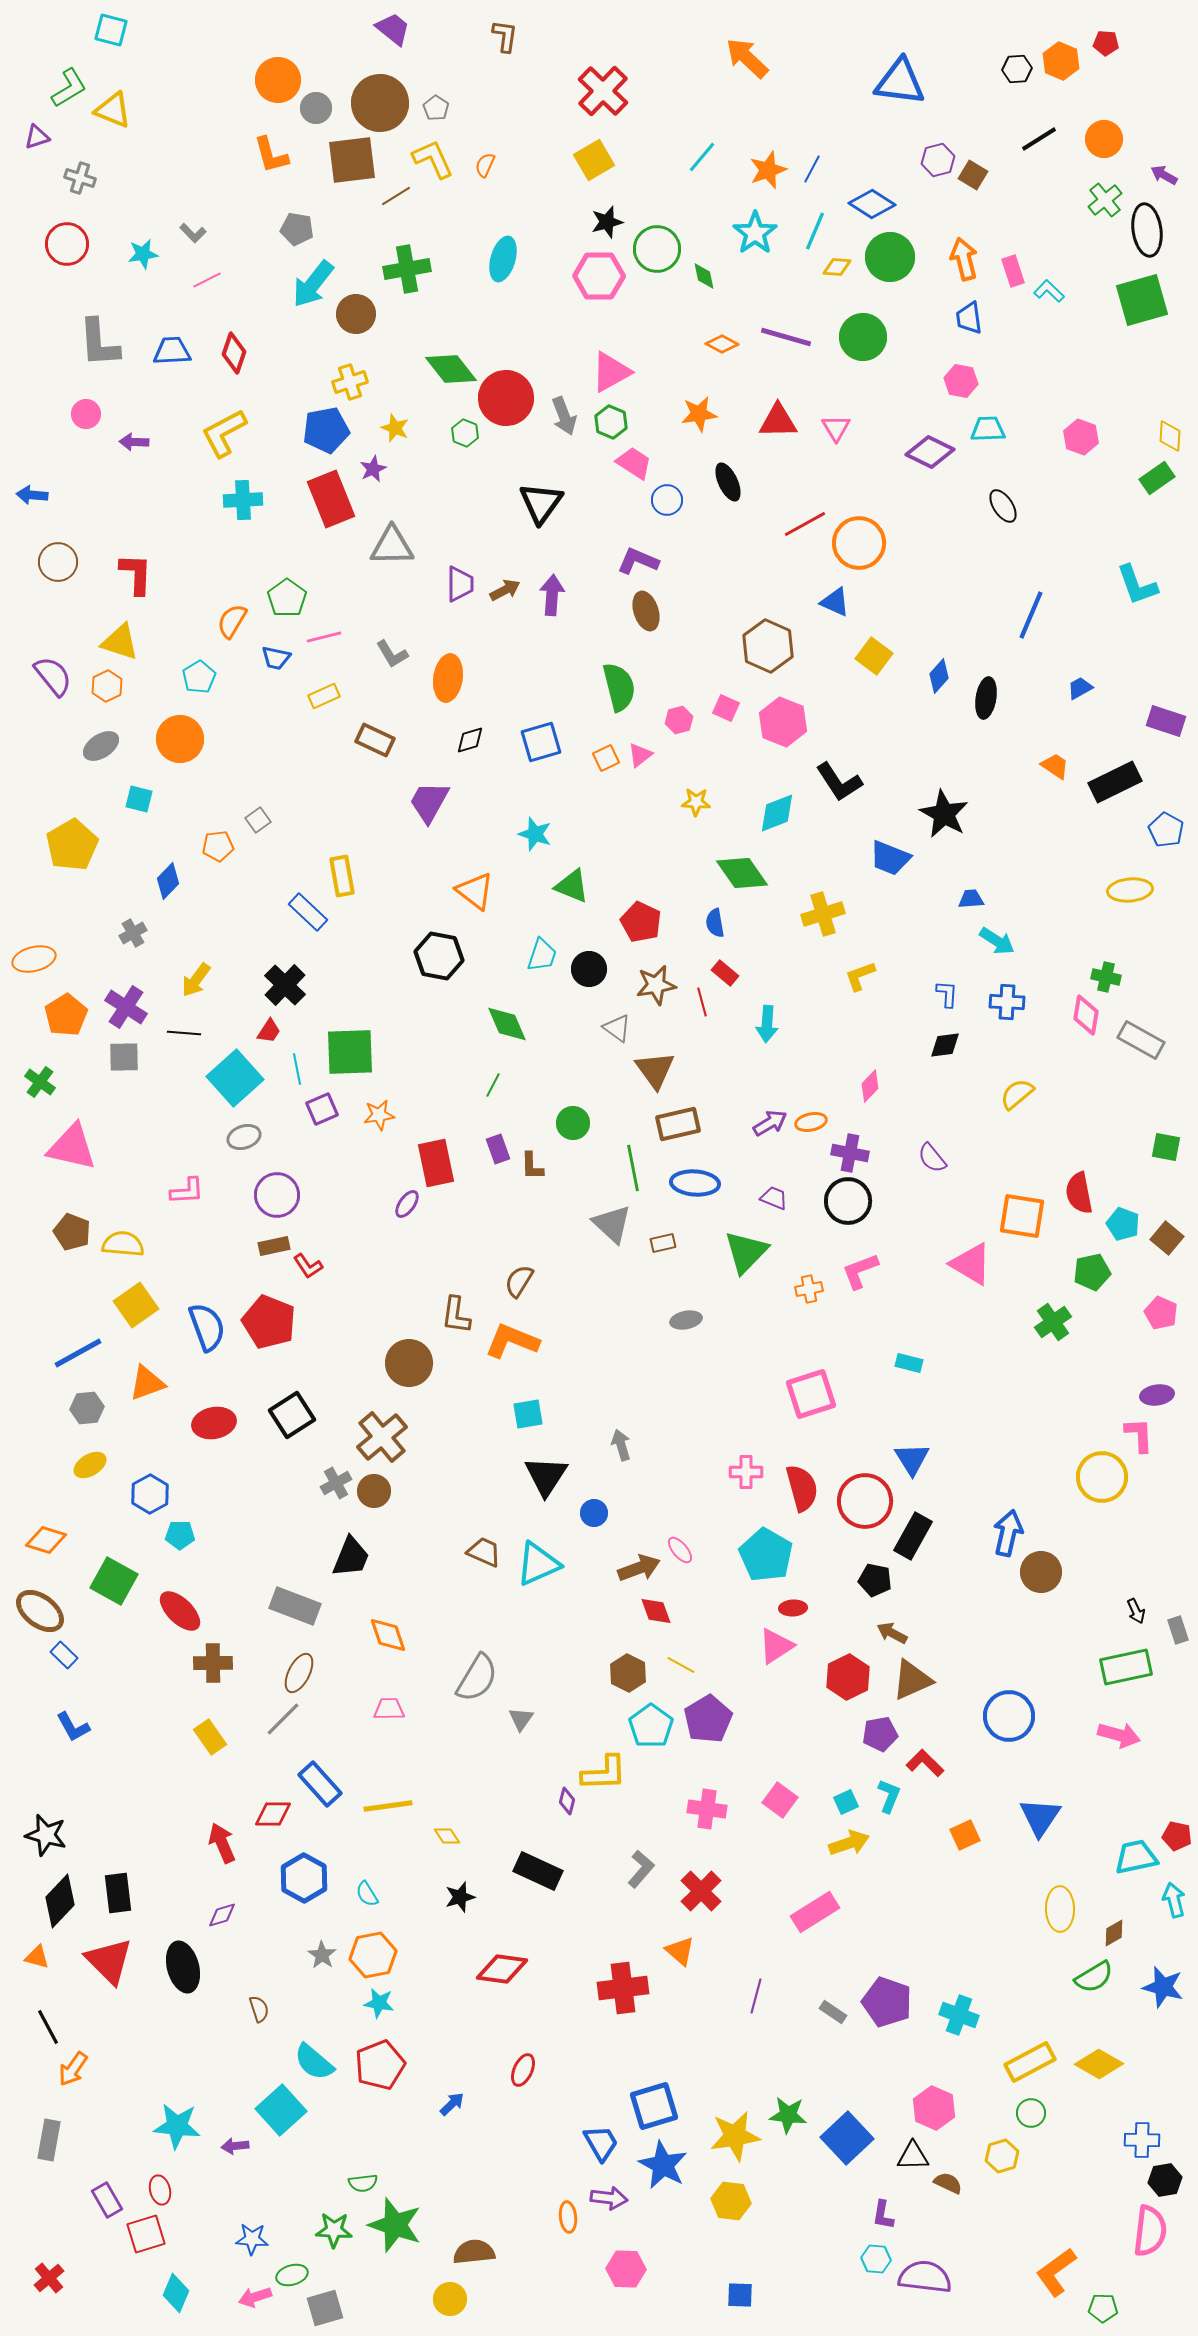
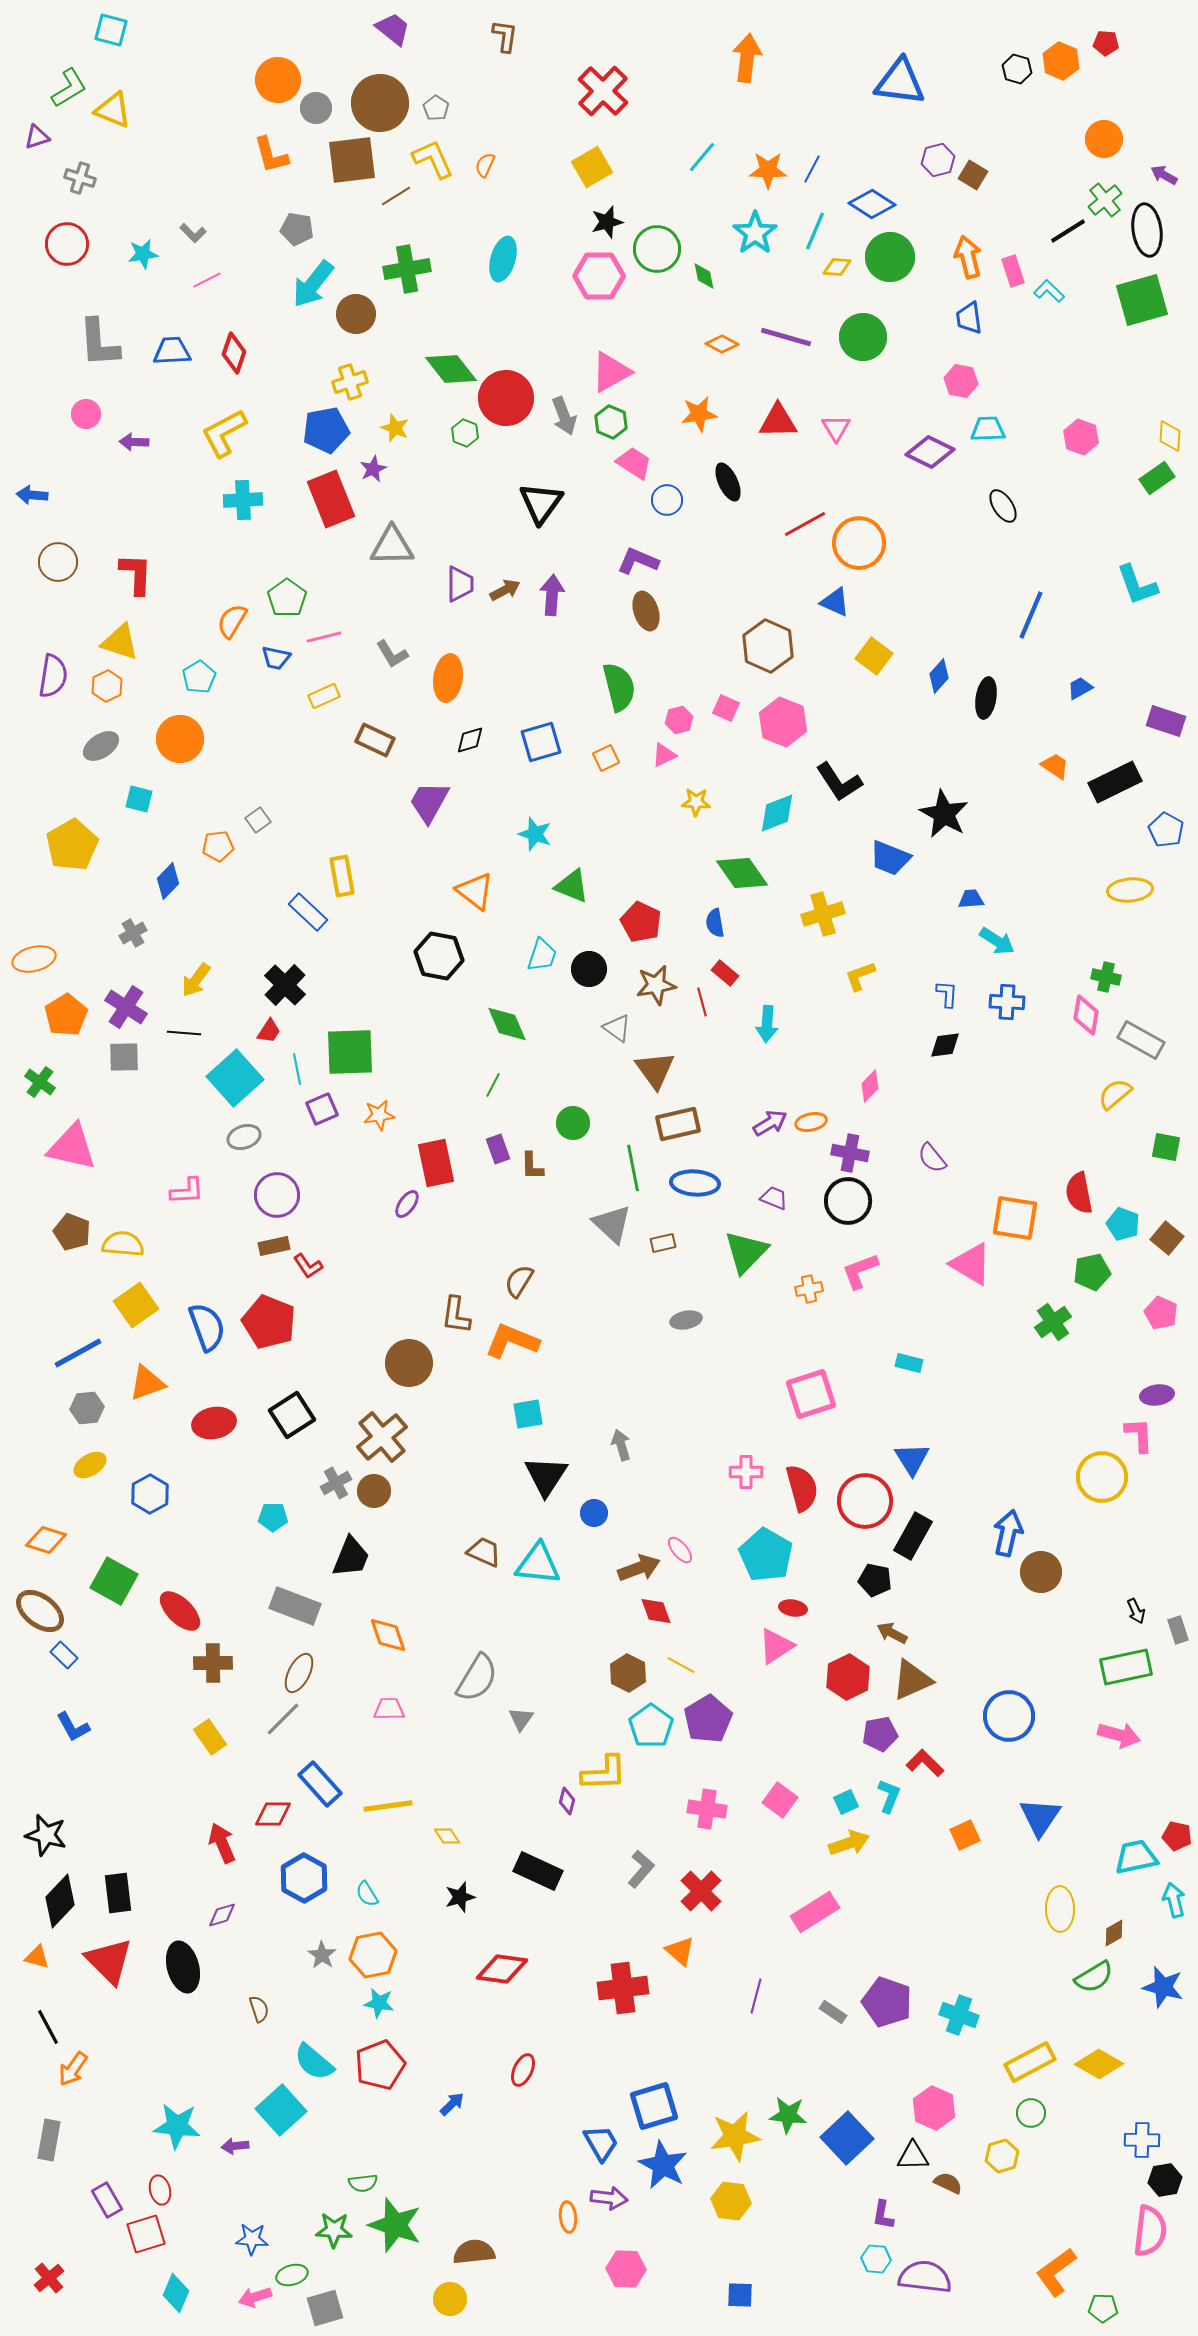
orange arrow at (747, 58): rotated 54 degrees clockwise
black hexagon at (1017, 69): rotated 20 degrees clockwise
black line at (1039, 139): moved 29 px right, 92 px down
yellow square at (594, 160): moved 2 px left, 7 px down
orange star at (768, 170): rotated 21 degrees clockwise
orange arrow at (964, 259): moved 4 px right, 2 px up
purple semicircle at (53, 676): rotated 48 degrees clockwise
pink triangle at (640, 755): moved 24 px right; rotated 12 degrees clockwise
yellow semicircle at (1017, 1094): moved 98 px right
orange square at (1022, 1216): moved 7 px left, 2 px down
cyan pentagon at (180, 1535): moved 93 px right, 18 px up
cyan triangle at (538, 1564): rotated 30 degrees clockwise
red ellipse at (793, 1608): rotated 12 degrees clockwise
